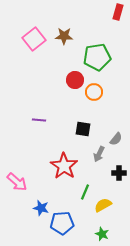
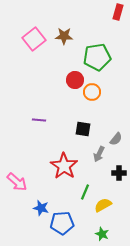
orange circle: moved 2 px left
